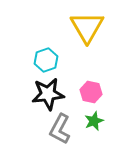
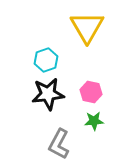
green star: rotated 18 degrees clockwise
gray L-shape: moved 1 px left, 15 px down
